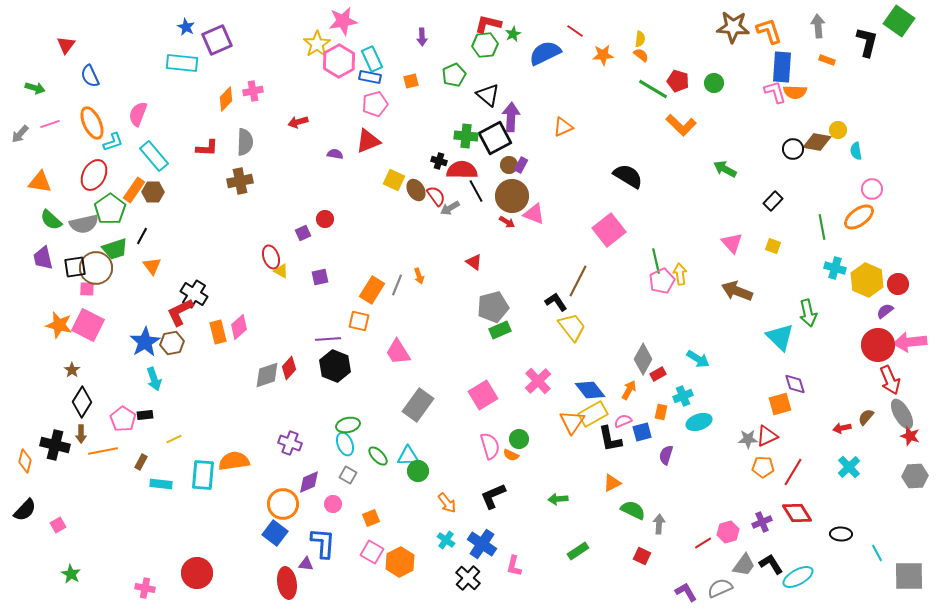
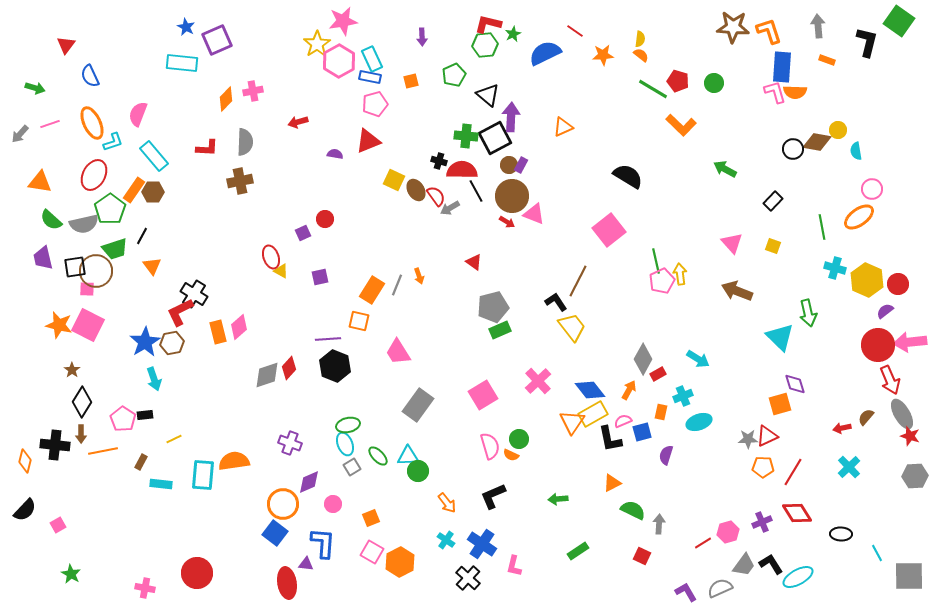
brown circle at (96, 268): moved 3 px down
black cross at (55, 445): rotated 8 degrees counterclockwise
gray square at (348, 475): moved 4 px right, 8 px up; rotated 30 degrees clockwise
